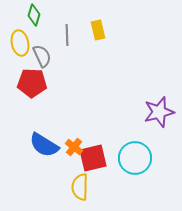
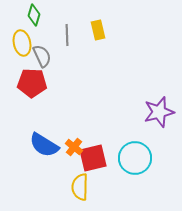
yellow ellipse: moved 2 px right
